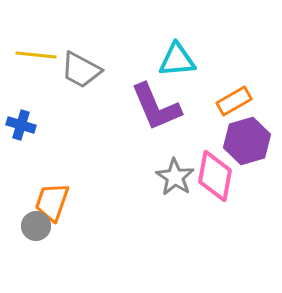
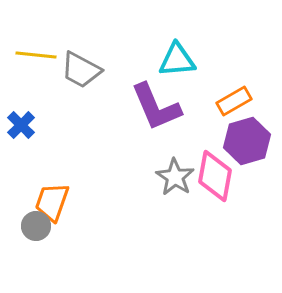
blue cross: rotated 28 degrees clockwise
